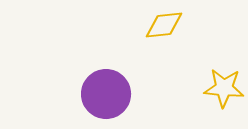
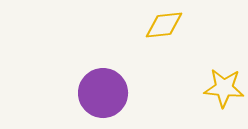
purple circle: moved 3 px left, 1 px up
